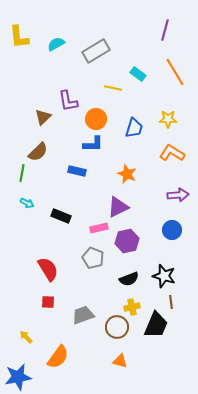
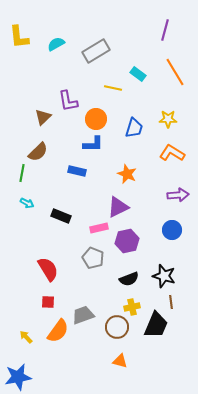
orange semicircle: moved 26 px up
